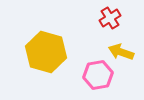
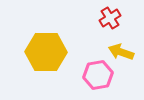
yellow hexagon: rotated 15 degrees counterclockwise
